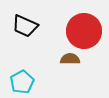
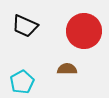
brown semicircle: moved 3 px left, 10 px down
